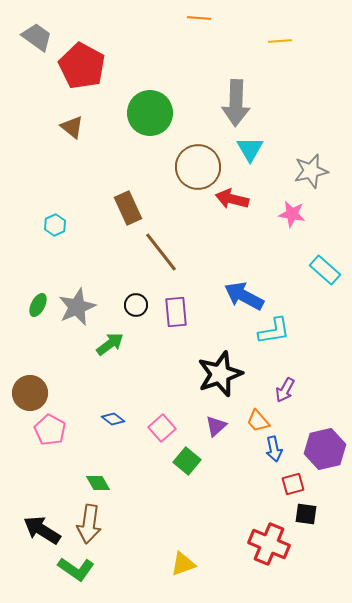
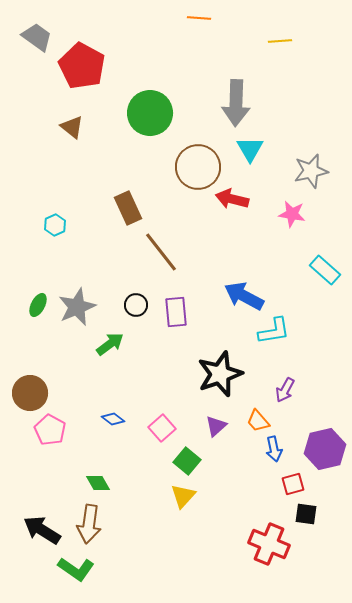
yellow triangle at (183, 564): moved 68 px up; rotated 28 degrees counterclockwise
